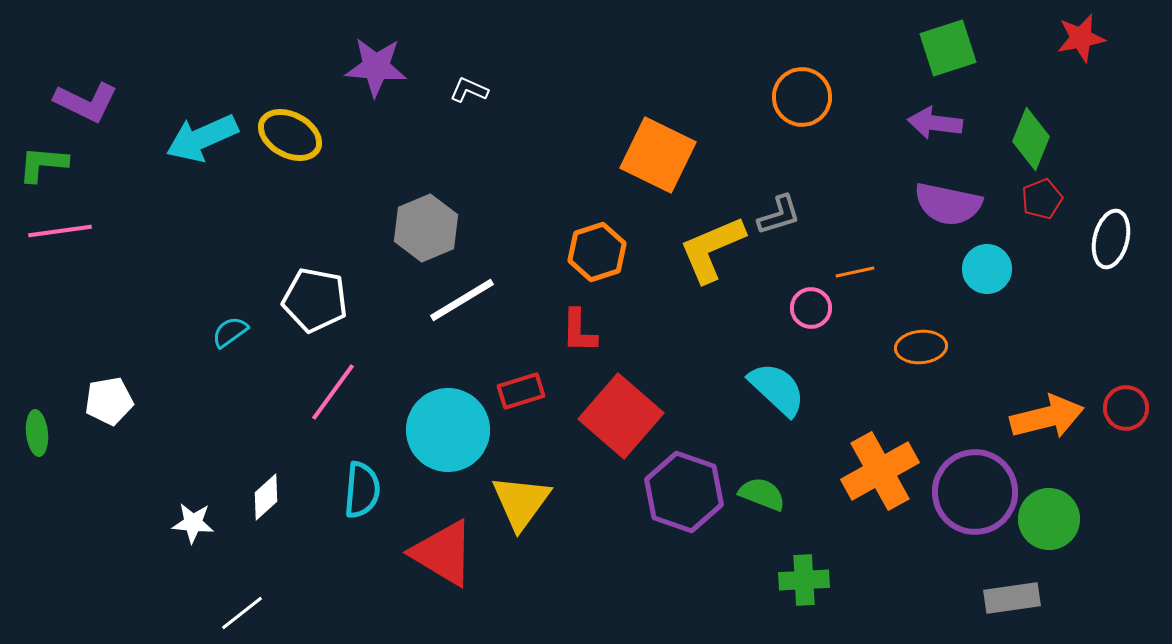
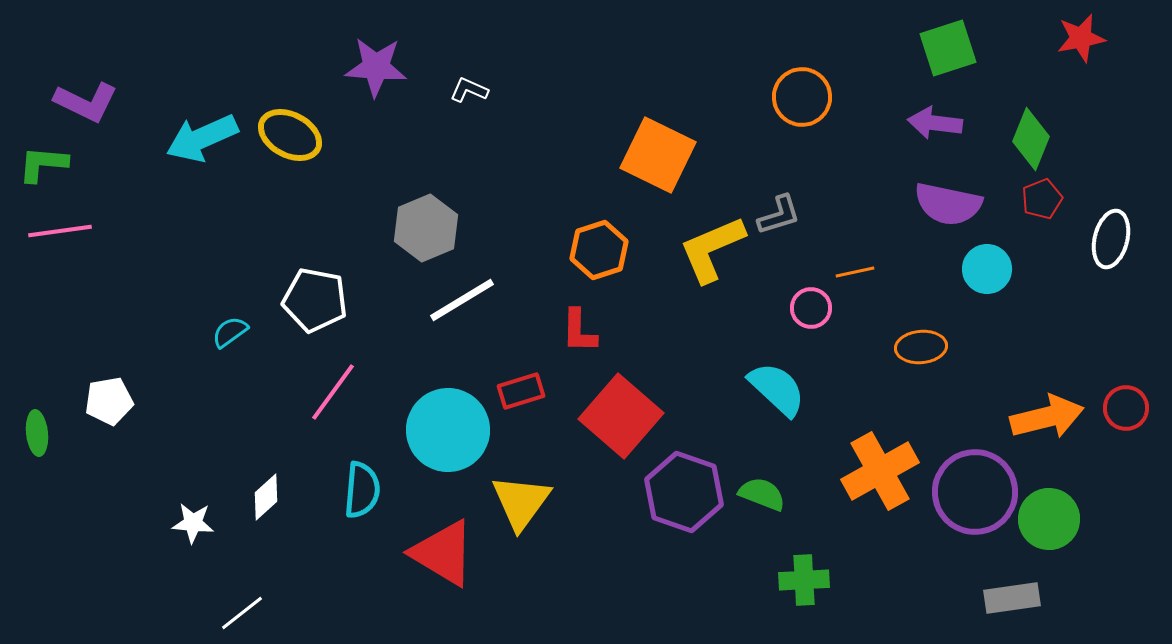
orange hexagon at (597, 252): moved 2 px right, 2 px up
